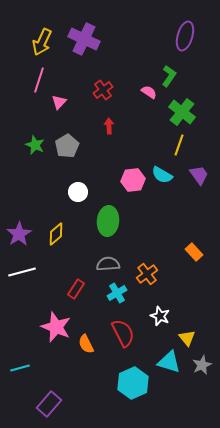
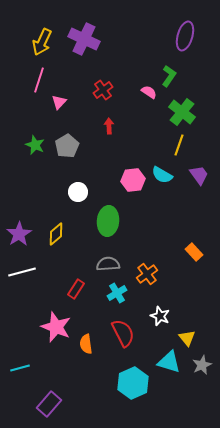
orange semicircle: rotated 18 degrees clockwise
